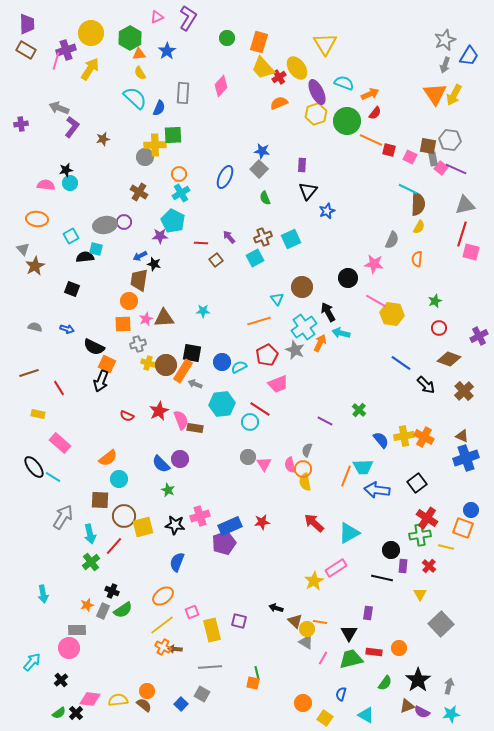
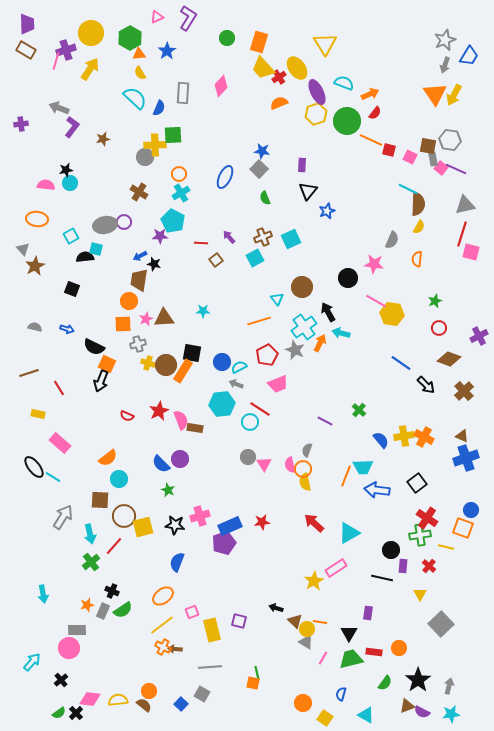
gray arrow at (195, 384): moved 41 px right
orange circle at (147, 691): moved 2 px right
